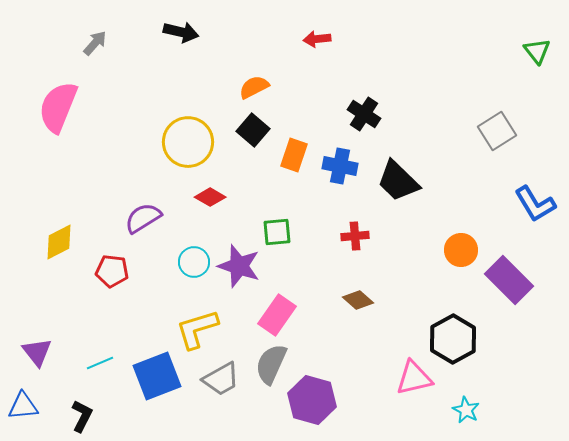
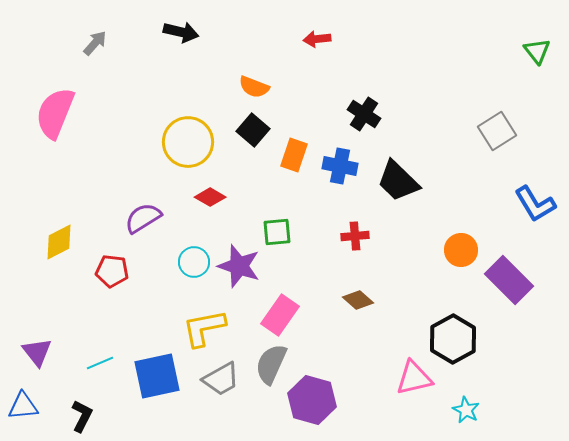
orange semicircle: rotated 132 degrees counterclockwise
pink semicircle: moved 3 px left, 6 px down
pink rectangle: moved 3 px right
yellow L-shape: moved 7 px right, 1 px up; rotated 6 degrees clockwise
blue square: rotated 9 degrees clockwise
